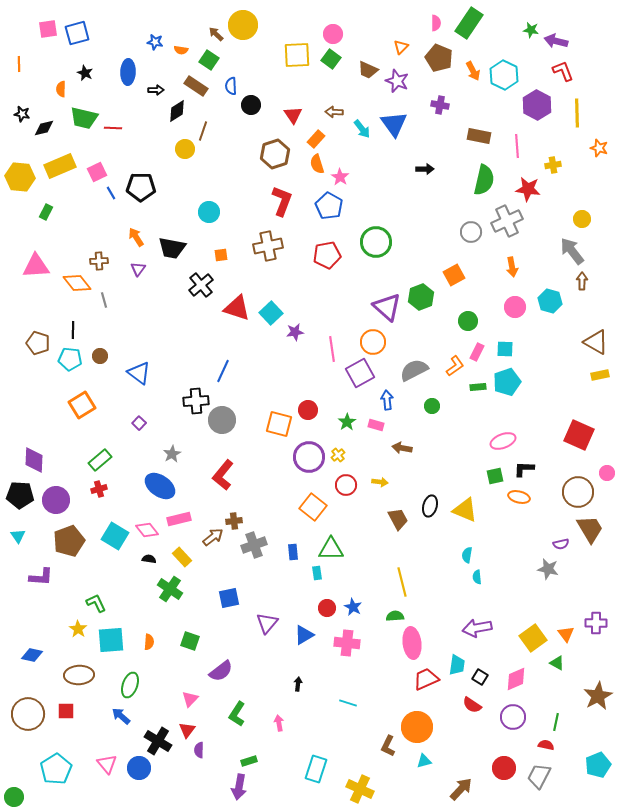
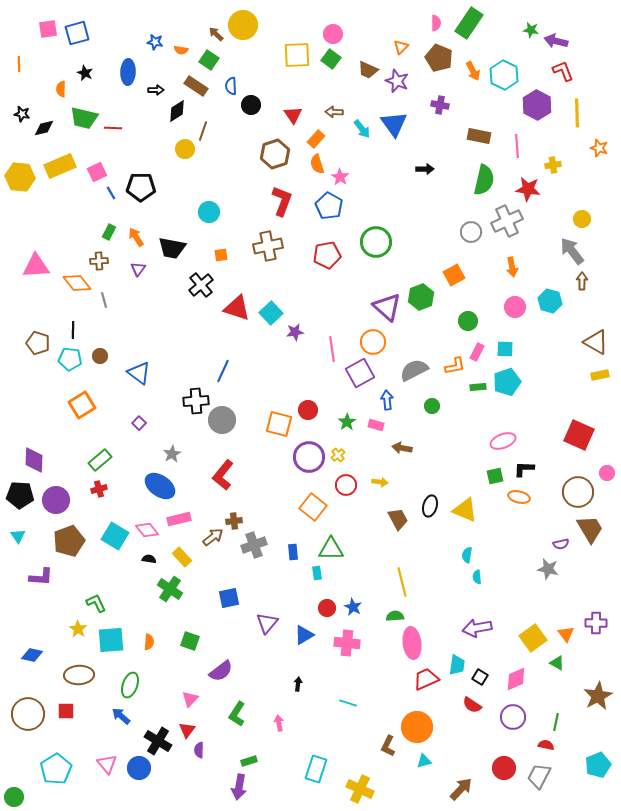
green rectangle at (46, 212): moved 63 px right, 20 px down
orange L-shape at (455, 366): rotated 25 degrees clockwise
